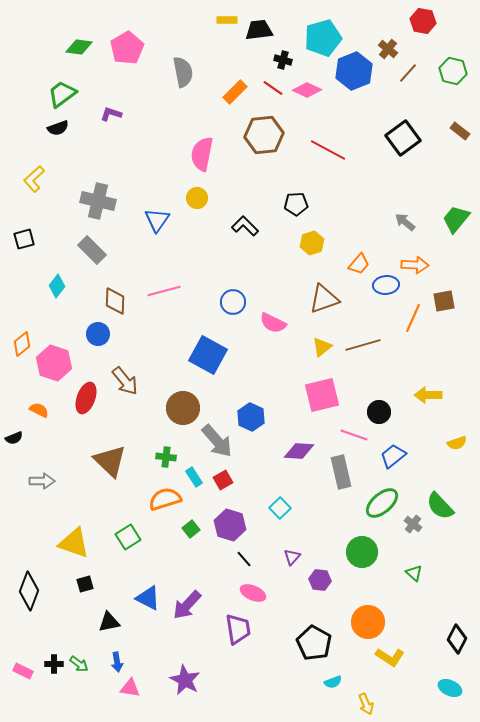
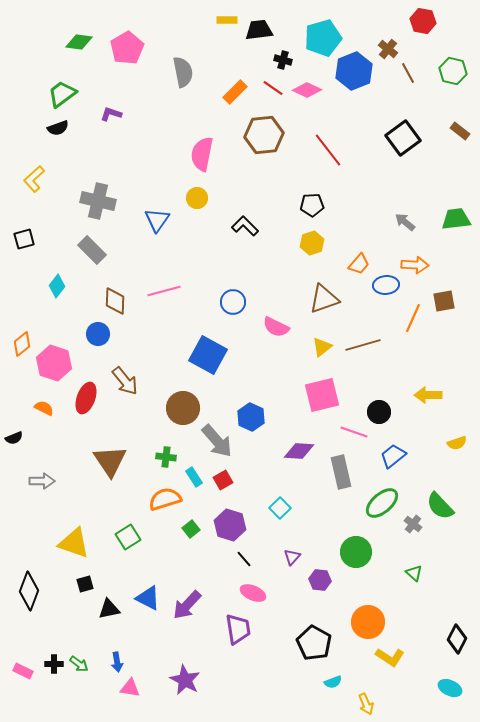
green diamond at (79, 47): moved 5 px up
brown line at (408, 73): rotated 70 degrees counterclockwise
red line at (328, 150): rotated 24 degrees clockwise
black pentagon at (296, 204): moved 16 px right, 1 px down
green trapezoid at (456, 219): rotated 44 degrees clockwise
pink semicircle at (273, 323): moved 3 px right, 4 px down
orange semicircle at (39, 410): moved 5 px right, 2 px up
pink line at (354, 435): moved 3 px up
brown triangle at (110, 461): rotated 12 degrees clockwise
green circle at (362, 552): moved 6 px left
black triangle at (109, 622): moved 13 px up
